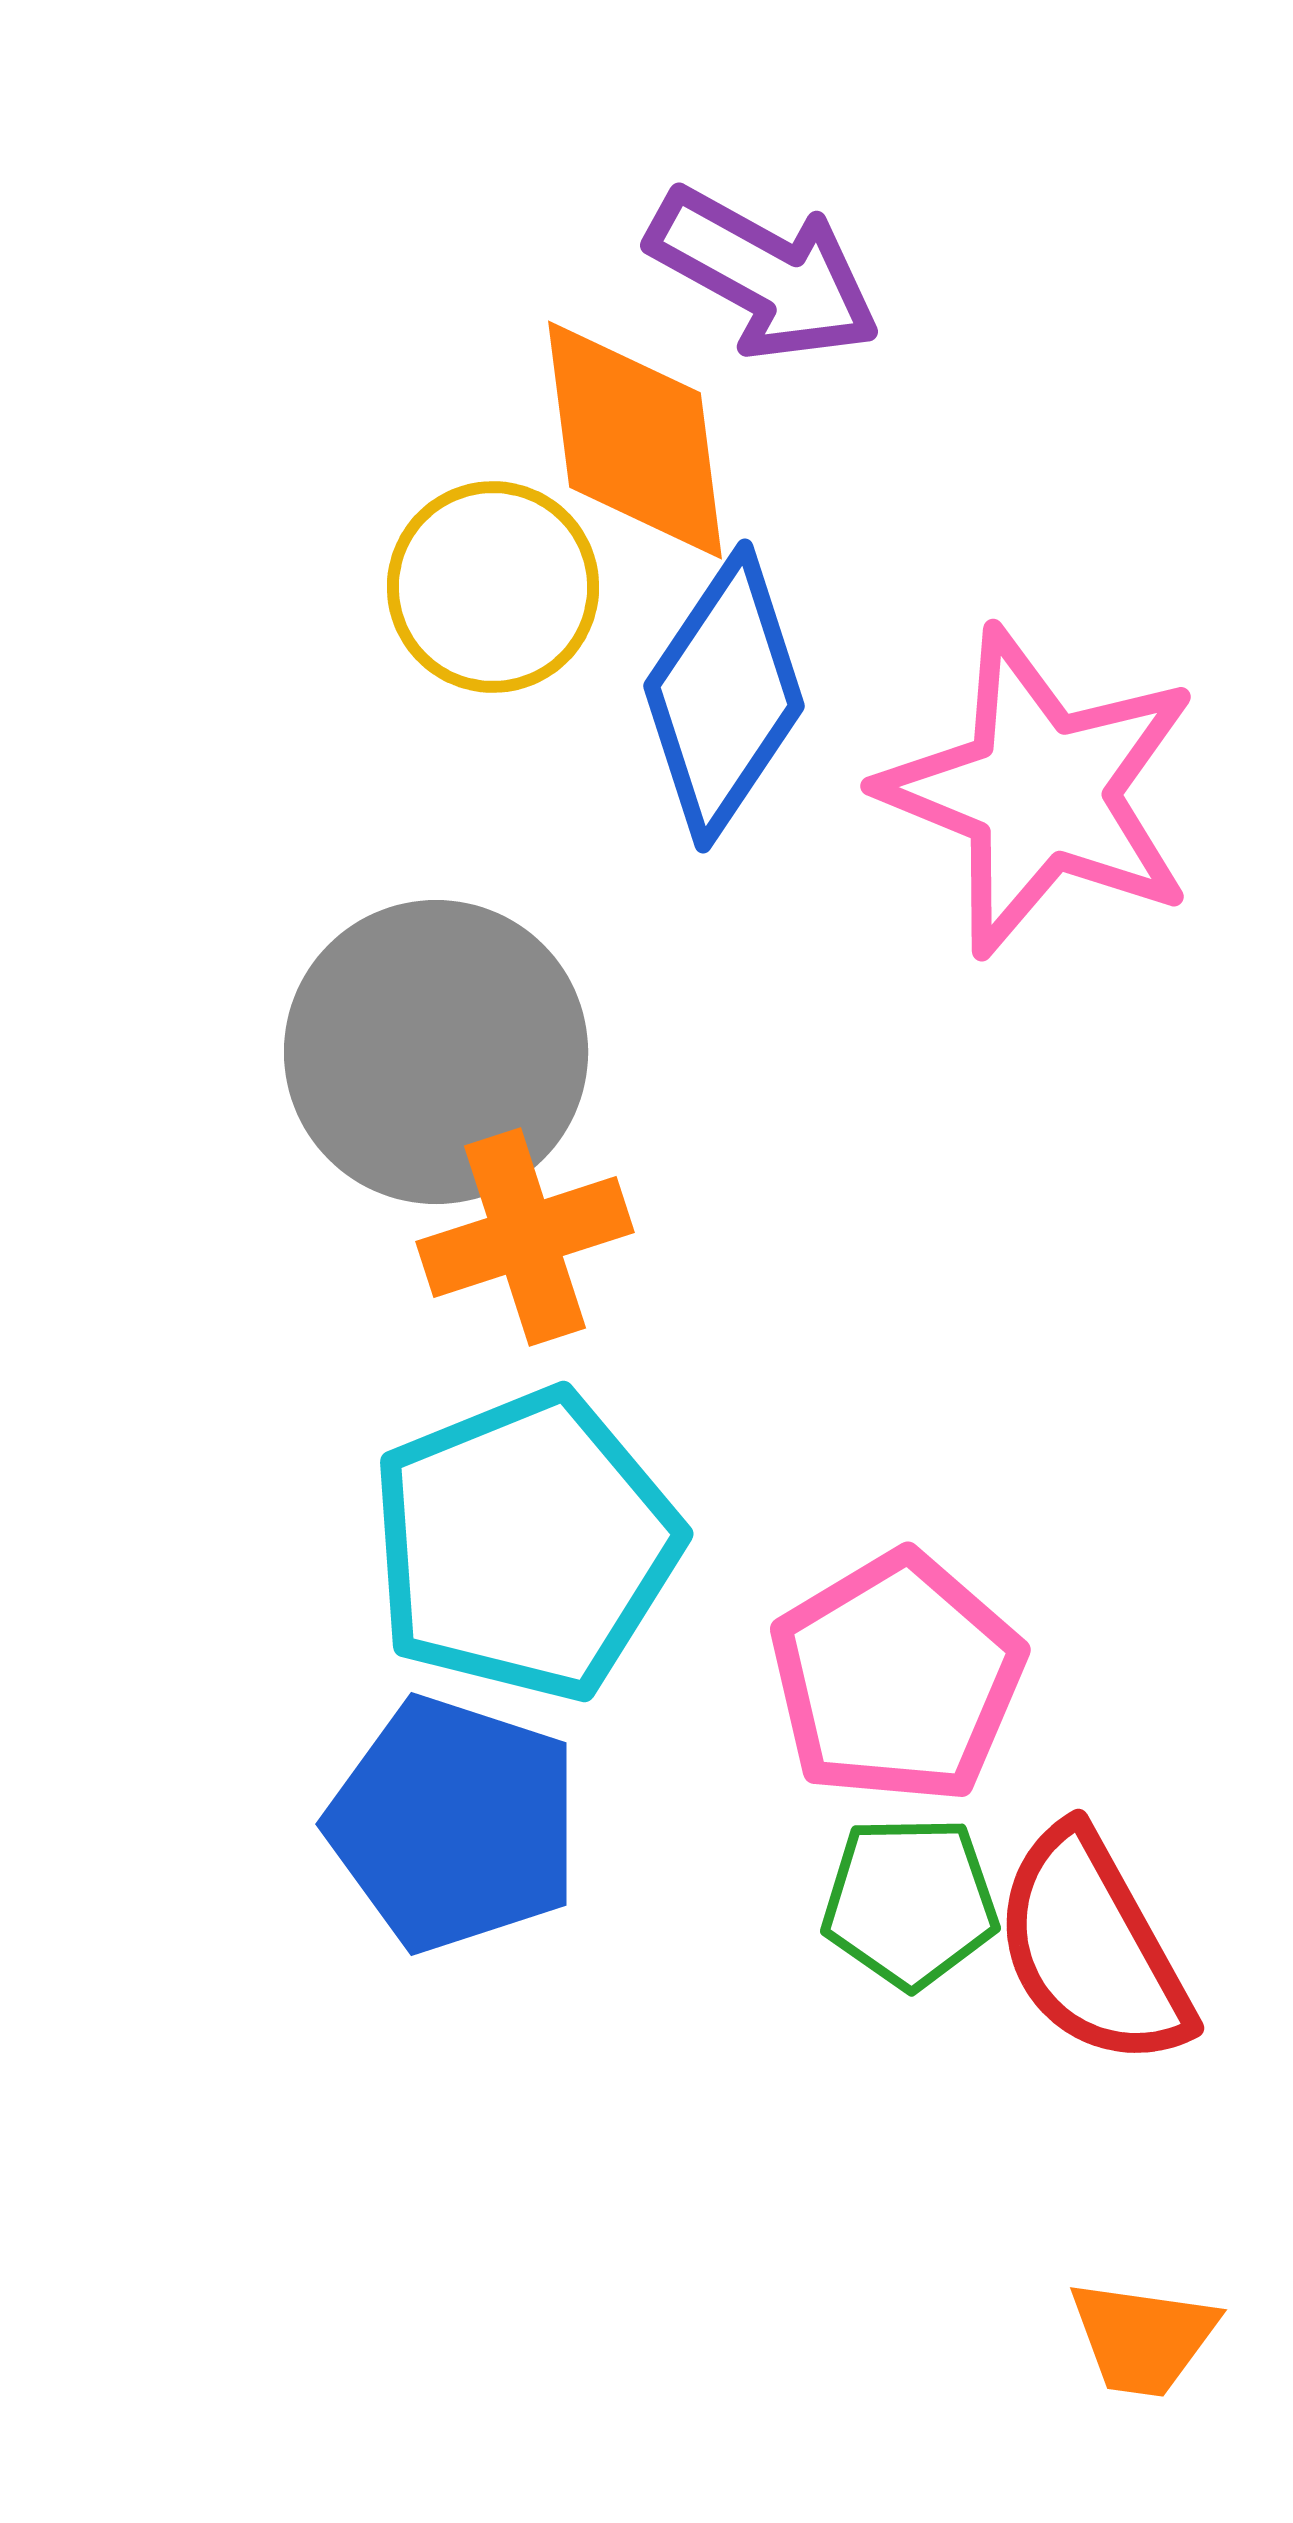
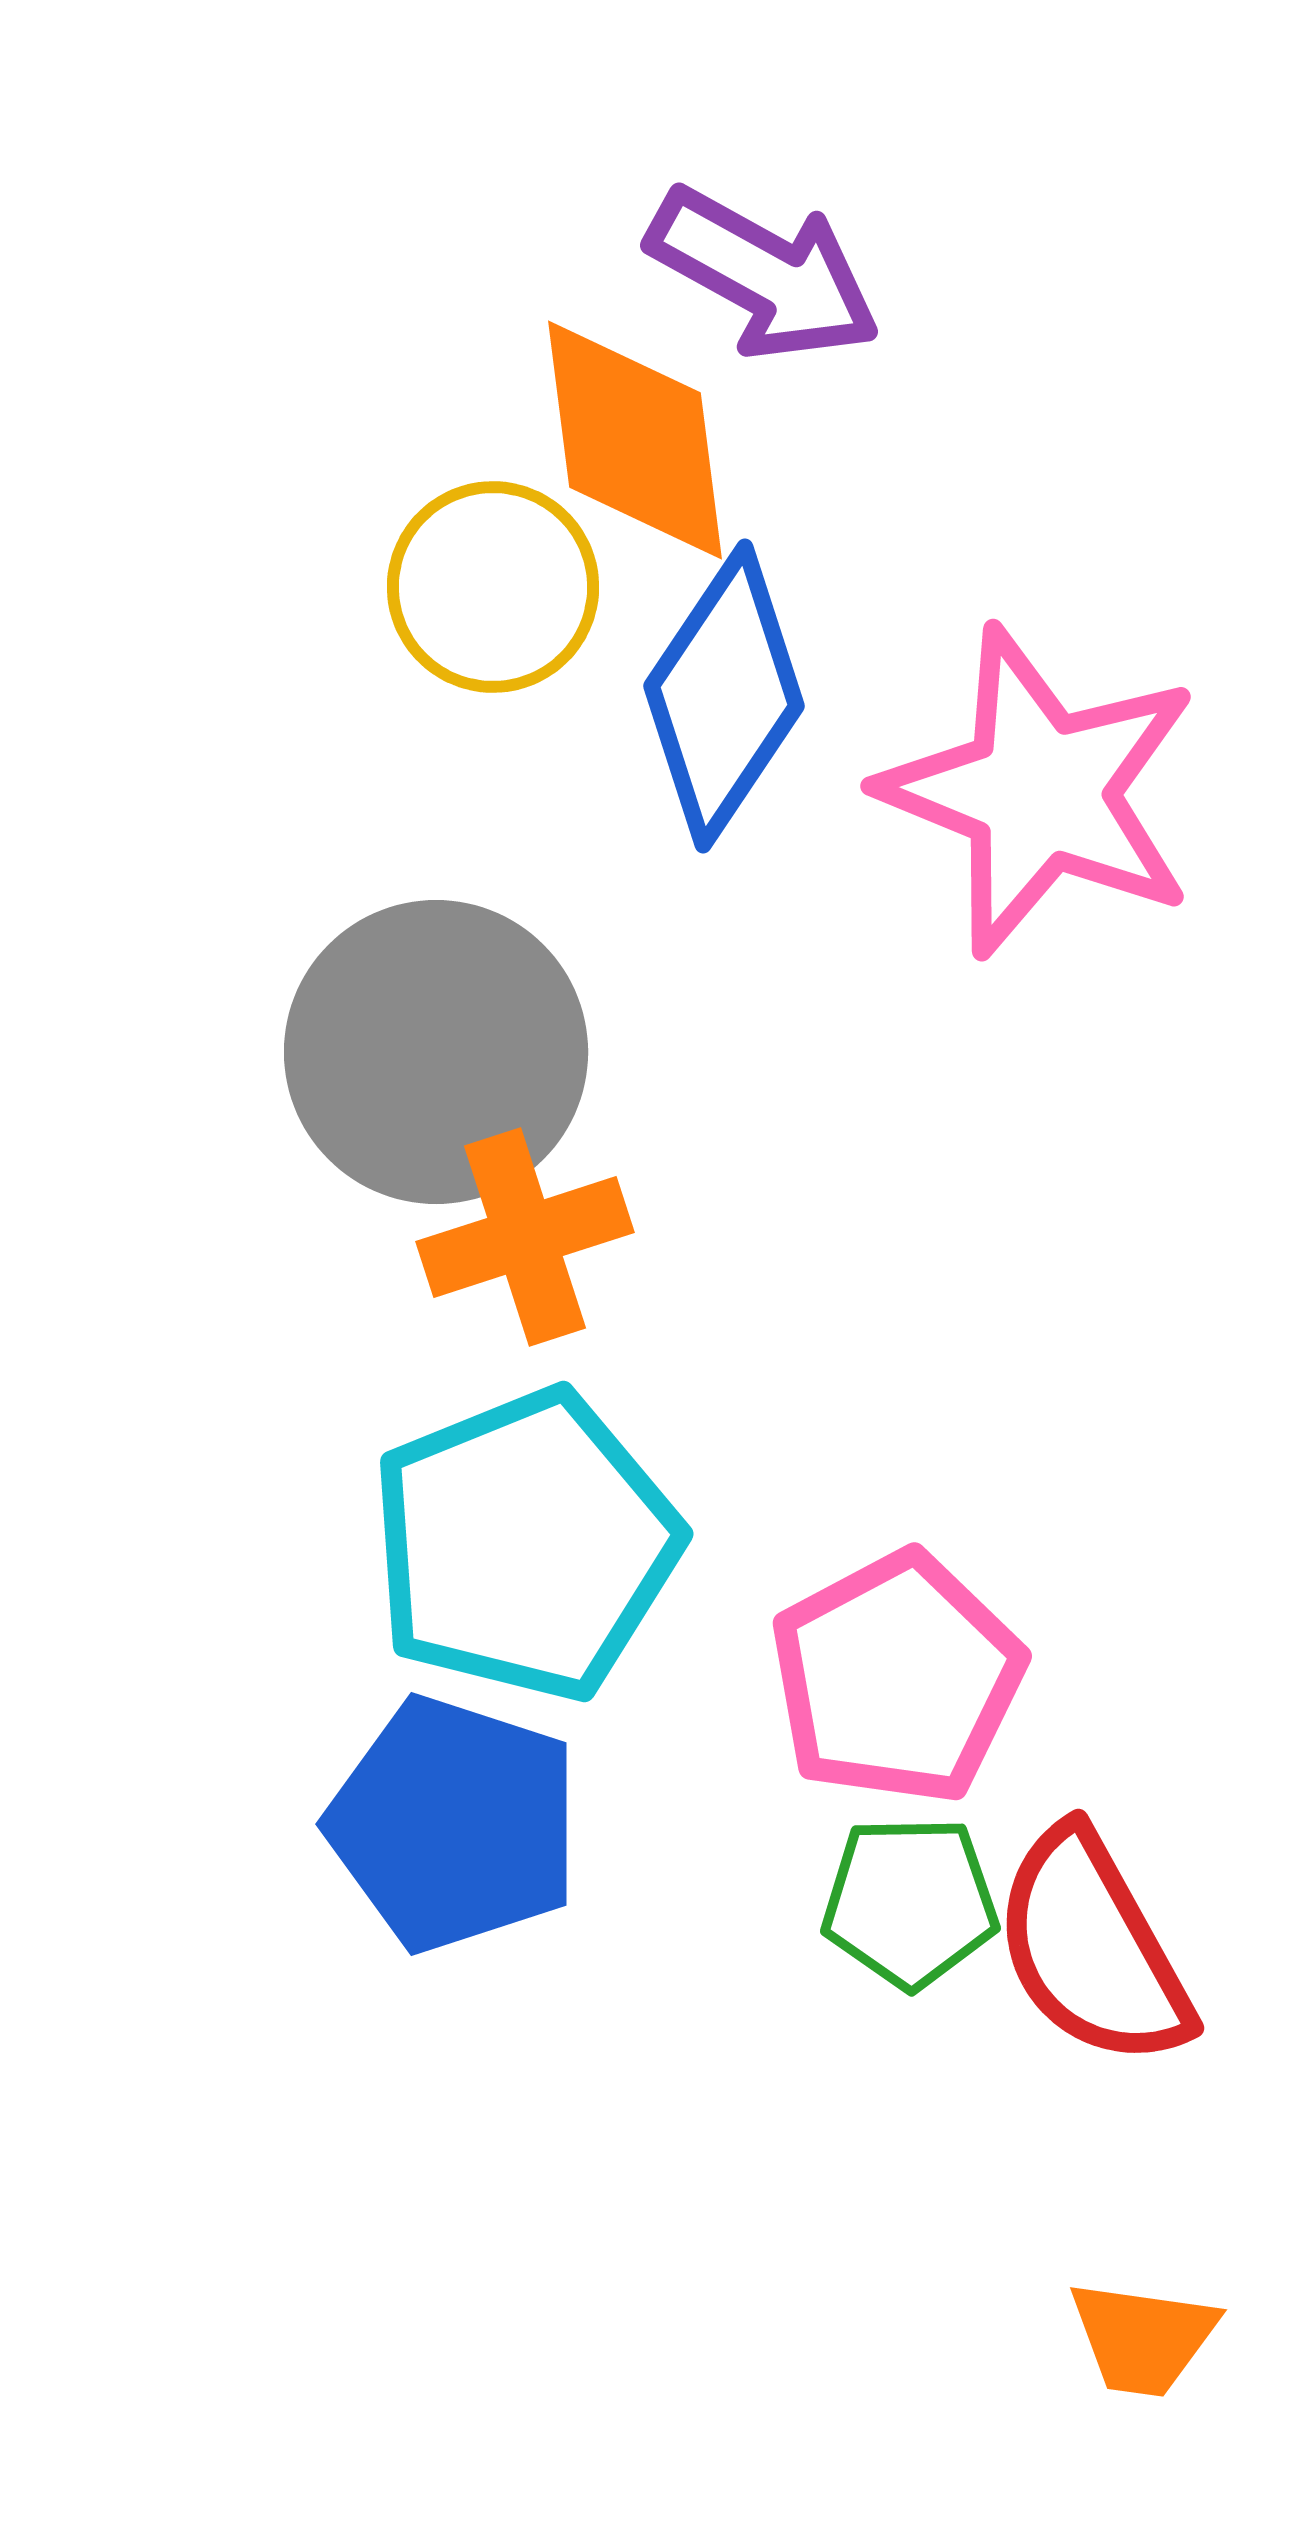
pink pentagon: rotated 3 degrees clockwise
